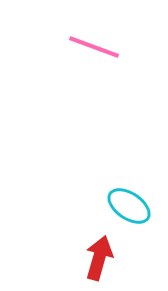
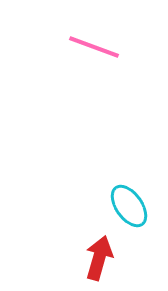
cyan ellipse: rotated 21 degrees clockwise
